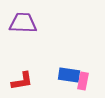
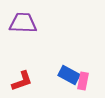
blue rectangle: rotated 20 degrees clockwise
red L-shape: rotated 10 degrees counterclockwise
